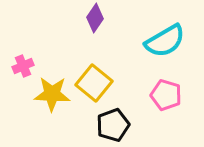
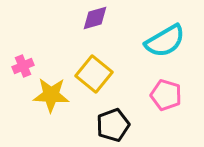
purple diamond: rotated 40 degrees clockwise
yellow square: moved 9 px up
yellow star: moved 1 px left, 1 px down
